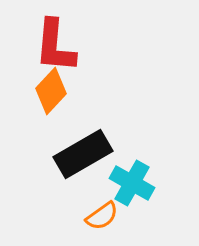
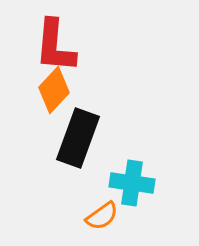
orange diamond: moved 3 px right, 1 px up
black rectangle: moved 5 px left, 16 px up; rotated 40 degrees counterclockwise
cyan cross: rotated 21 degrees counterclockwise
